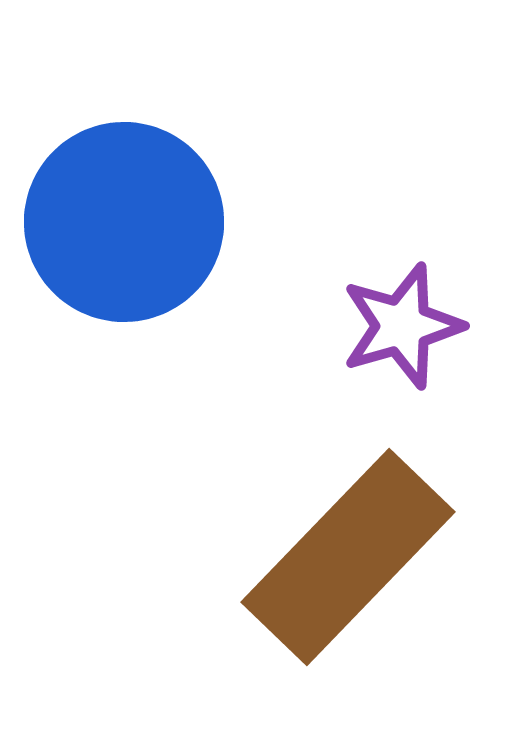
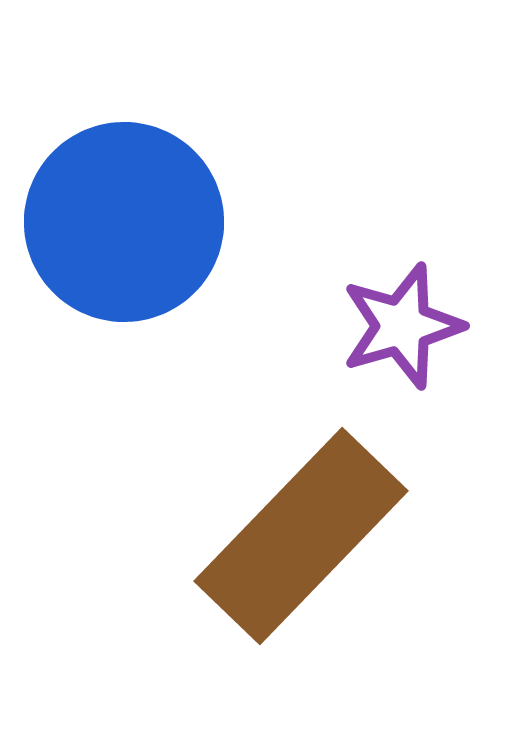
brown rectangle: moved 47 px left, 21 px up
